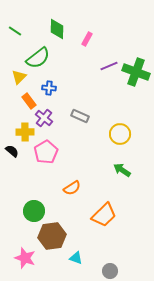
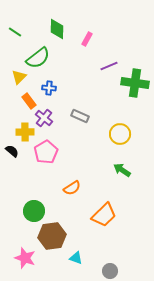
green line: moved 1 px down
green cross: moved 1 px left, 11 px down; rotated 12 degrees counterclockwise
